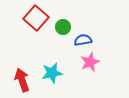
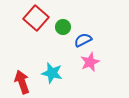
blue semicircle: rotated 18 degrees counterclockwise
cyan star: rotated 25 degrees clockwise
red arrow: moved 2 px down
